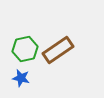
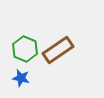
green hexagon: rotated 25 degrees counterclockwise
